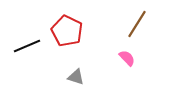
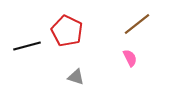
brown line: rotated 20 degrees clockwise
black line: rotated 8 degrees clockwise
pink semicircle: moved 3 px right; rotated 18 degrees clockwise
